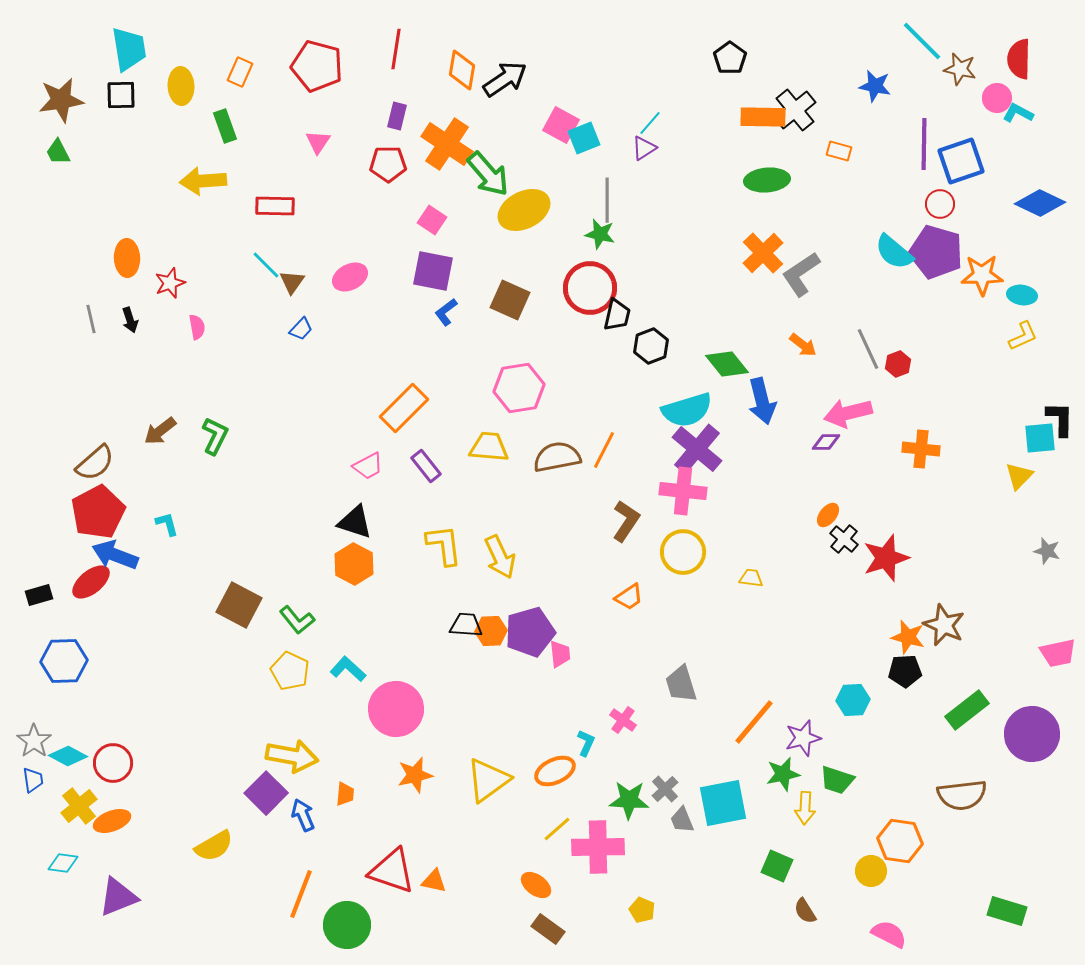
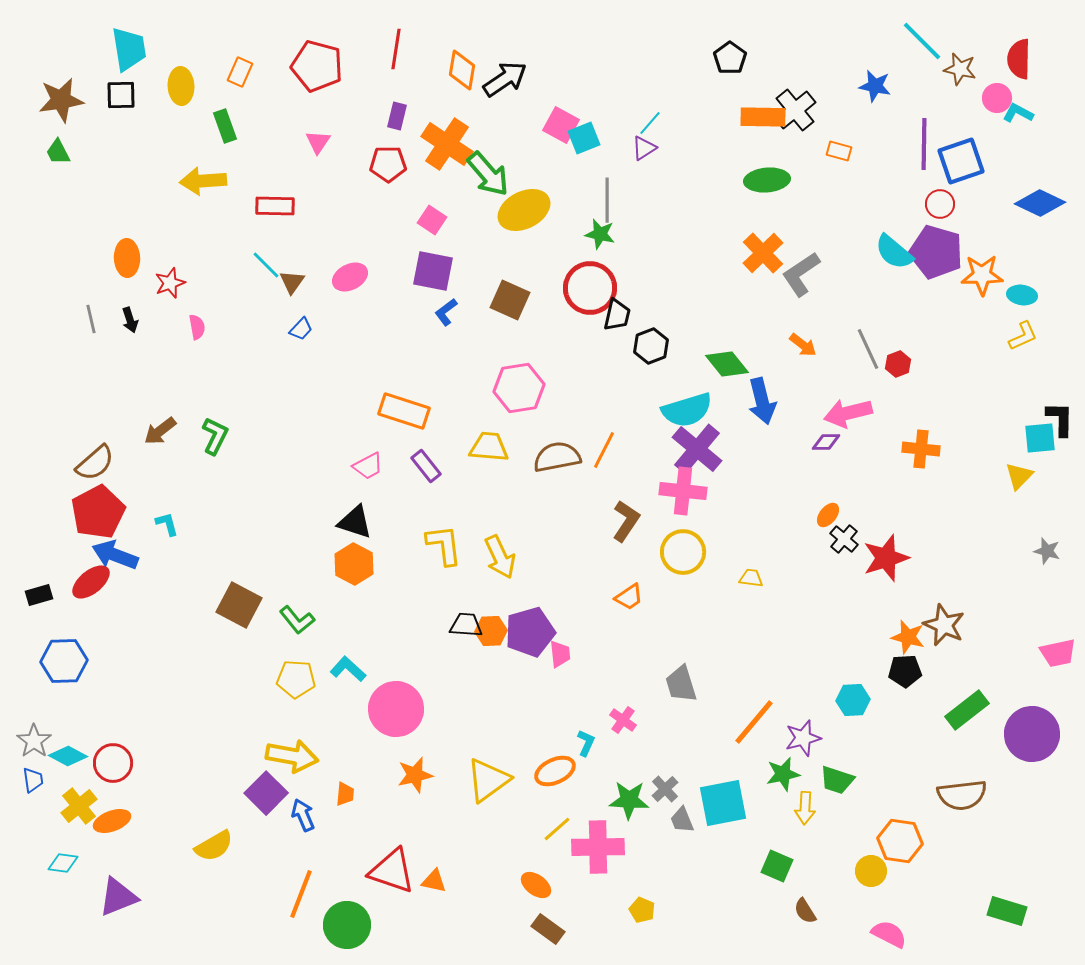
orange rectangle at (404, 408): moved 3 px down; rotated 63 degrees clockwise
yellow pentagon at (290, 671): moved 6 px right, 8 px down; rotated 21 degrees counterclockwise
